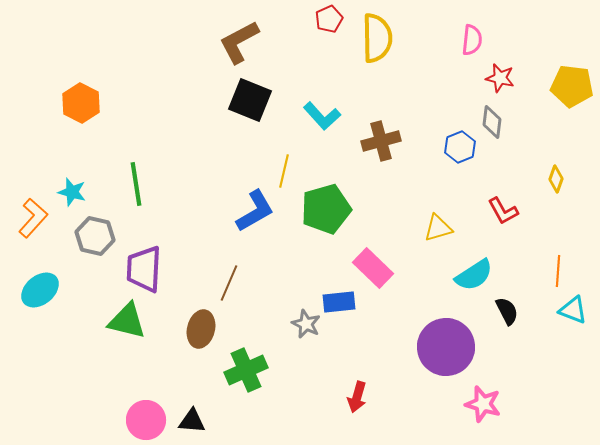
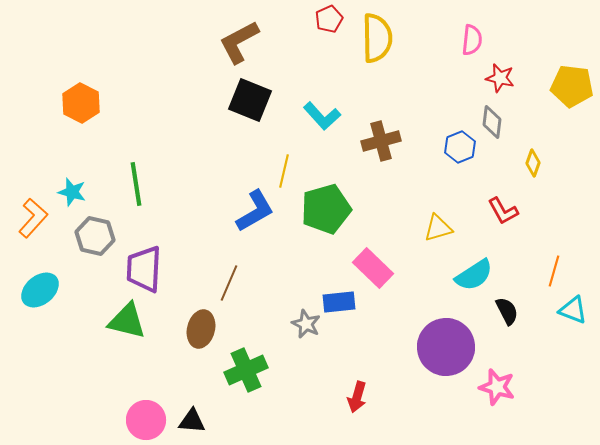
yellow diamond: moved 23 px left, 16 px up
orange line: moved 4 px left; rotated 12 degrees clockwise
pink star: moved 14 px right, 17 px up
